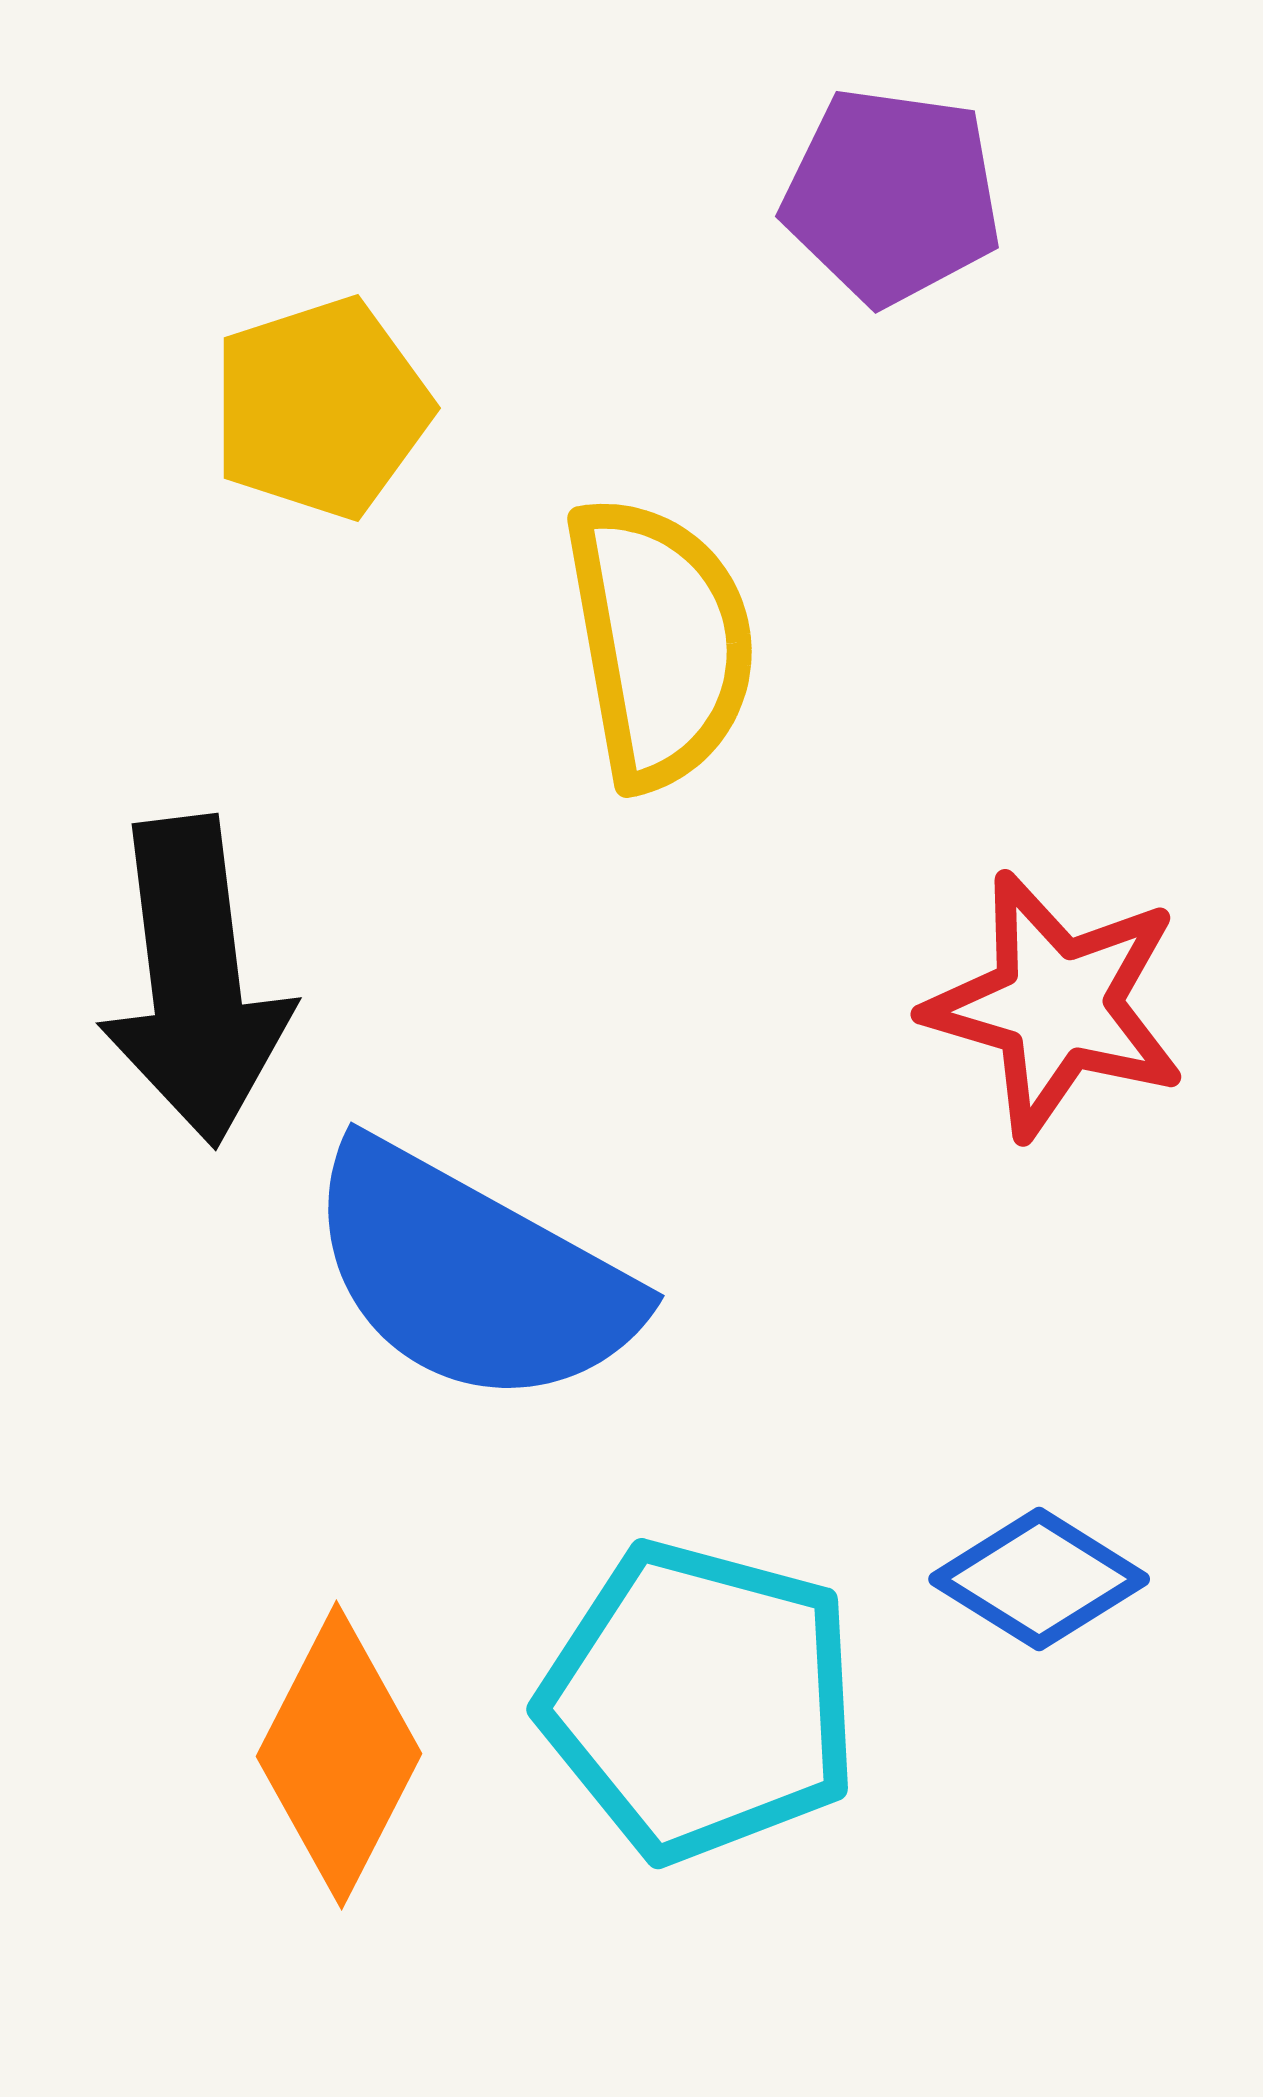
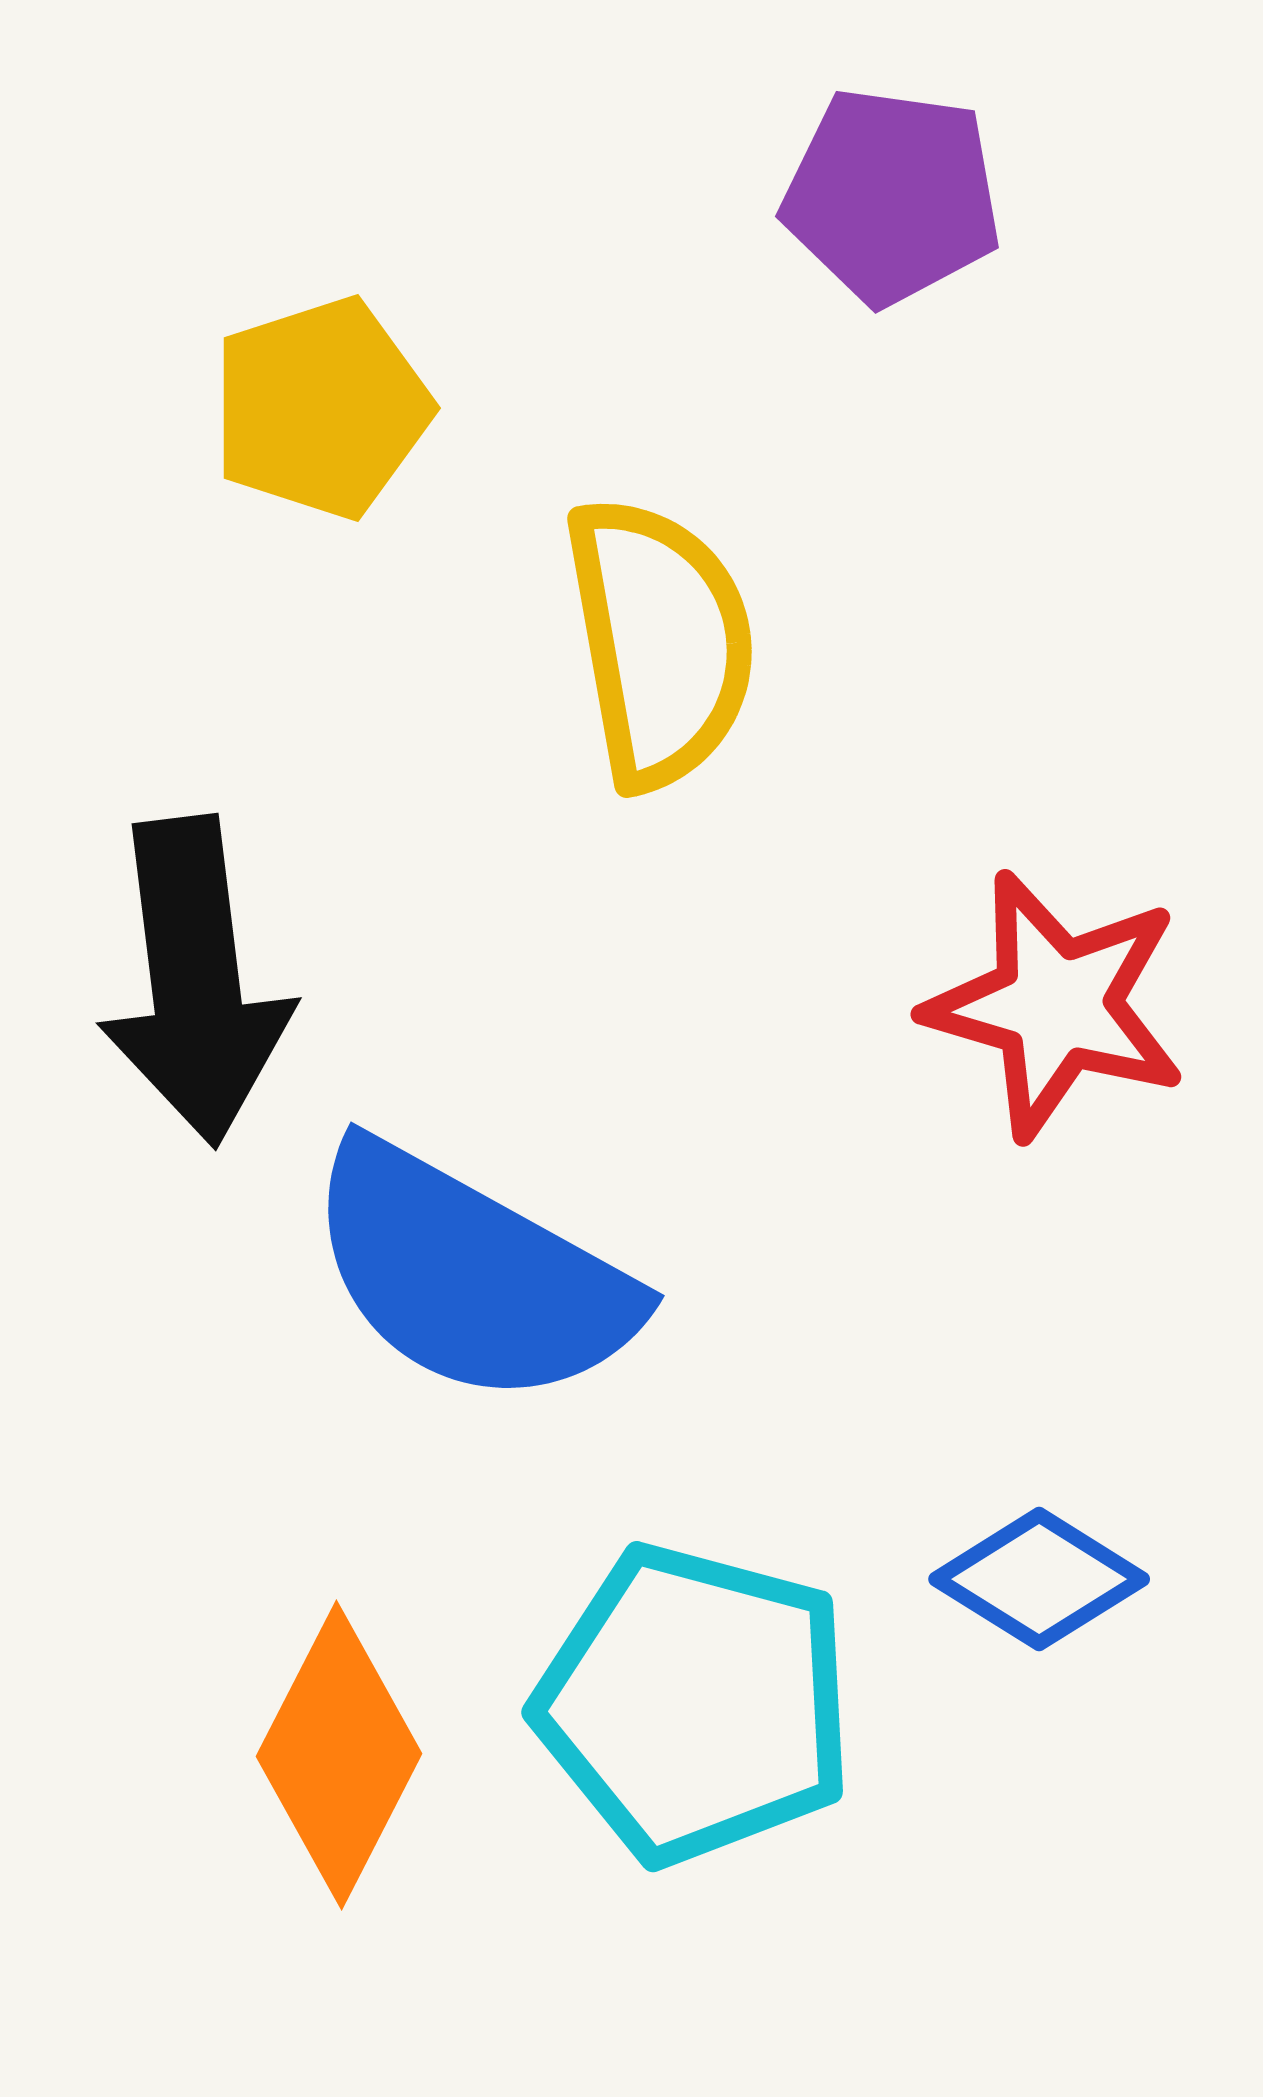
cyan pentagon: moved 5 px left, 3 px down
